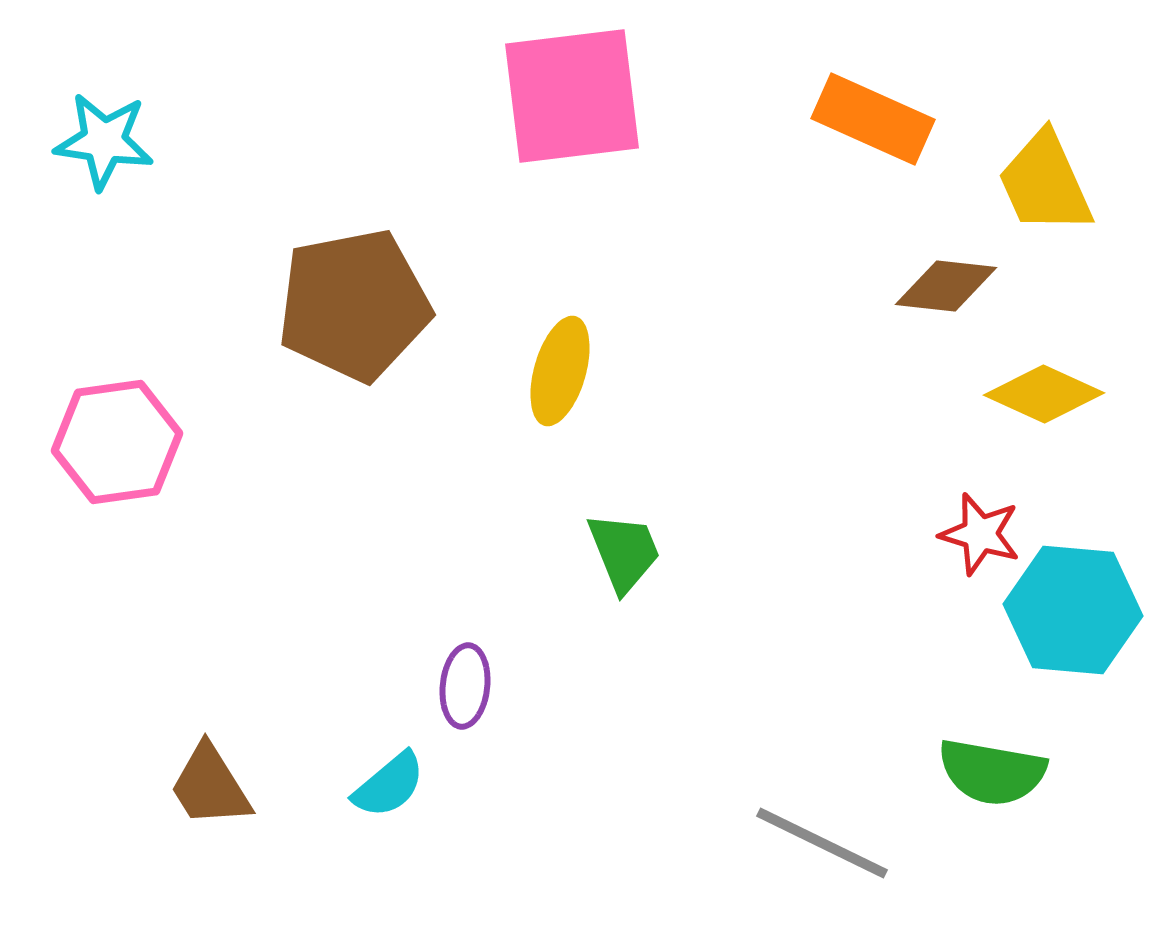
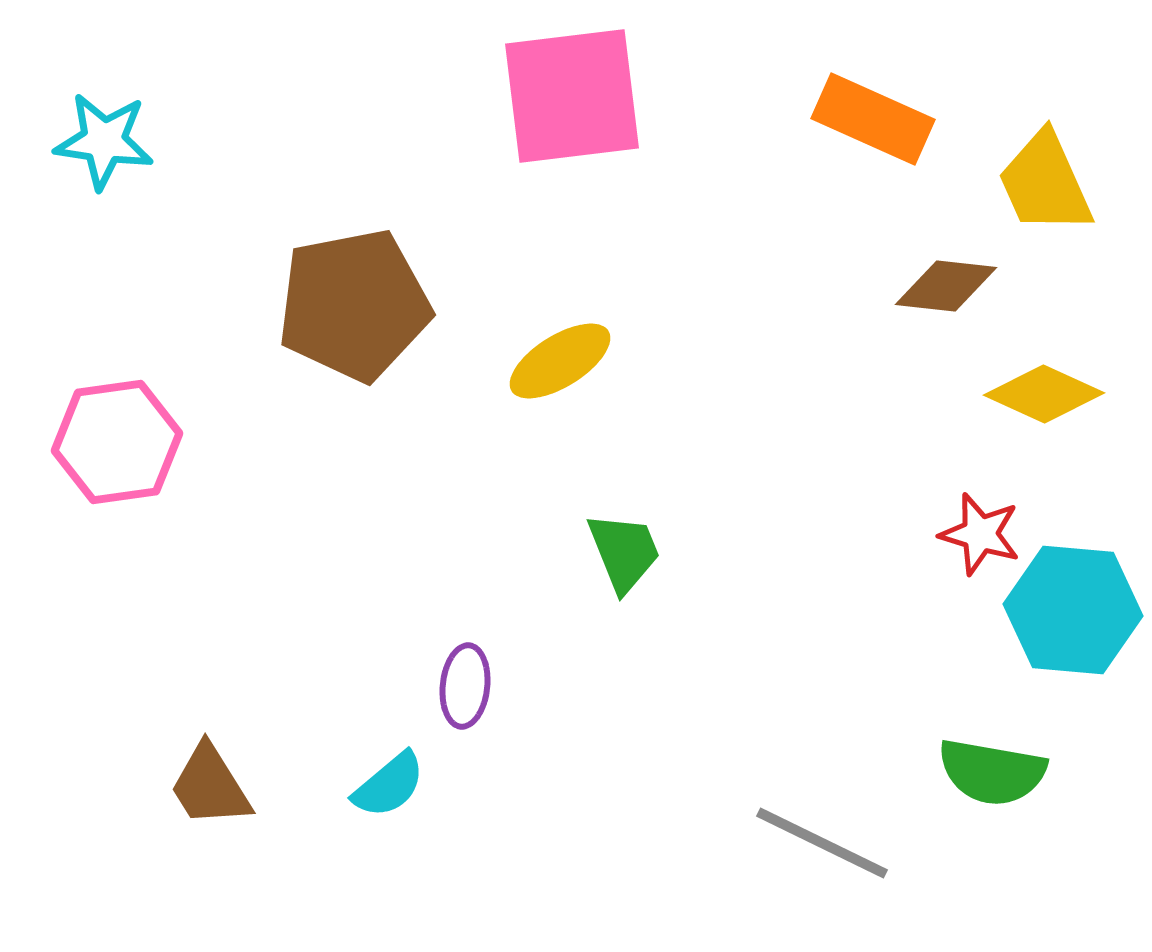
yellow ellipse: moved 10 px up; rotated 42 degrees clockwise
